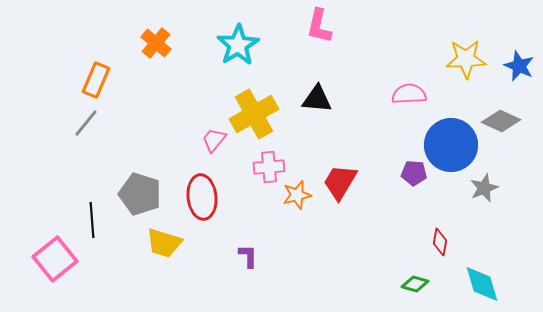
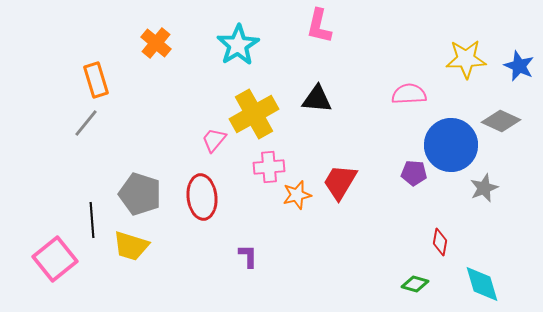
orange rectangle: rotated 40 degrees counterclockwise
yellow trapezoid: moved 33 px left, 3 px down
